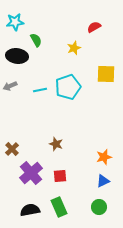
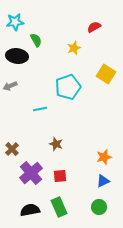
yellow square: rotated 30 degrees clockwise
cyan line: moved 19 px down
